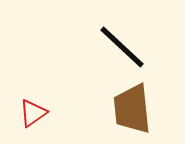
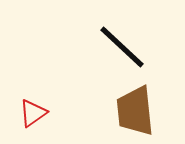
brown trapezoid: moved 3 px right, 2 px down
